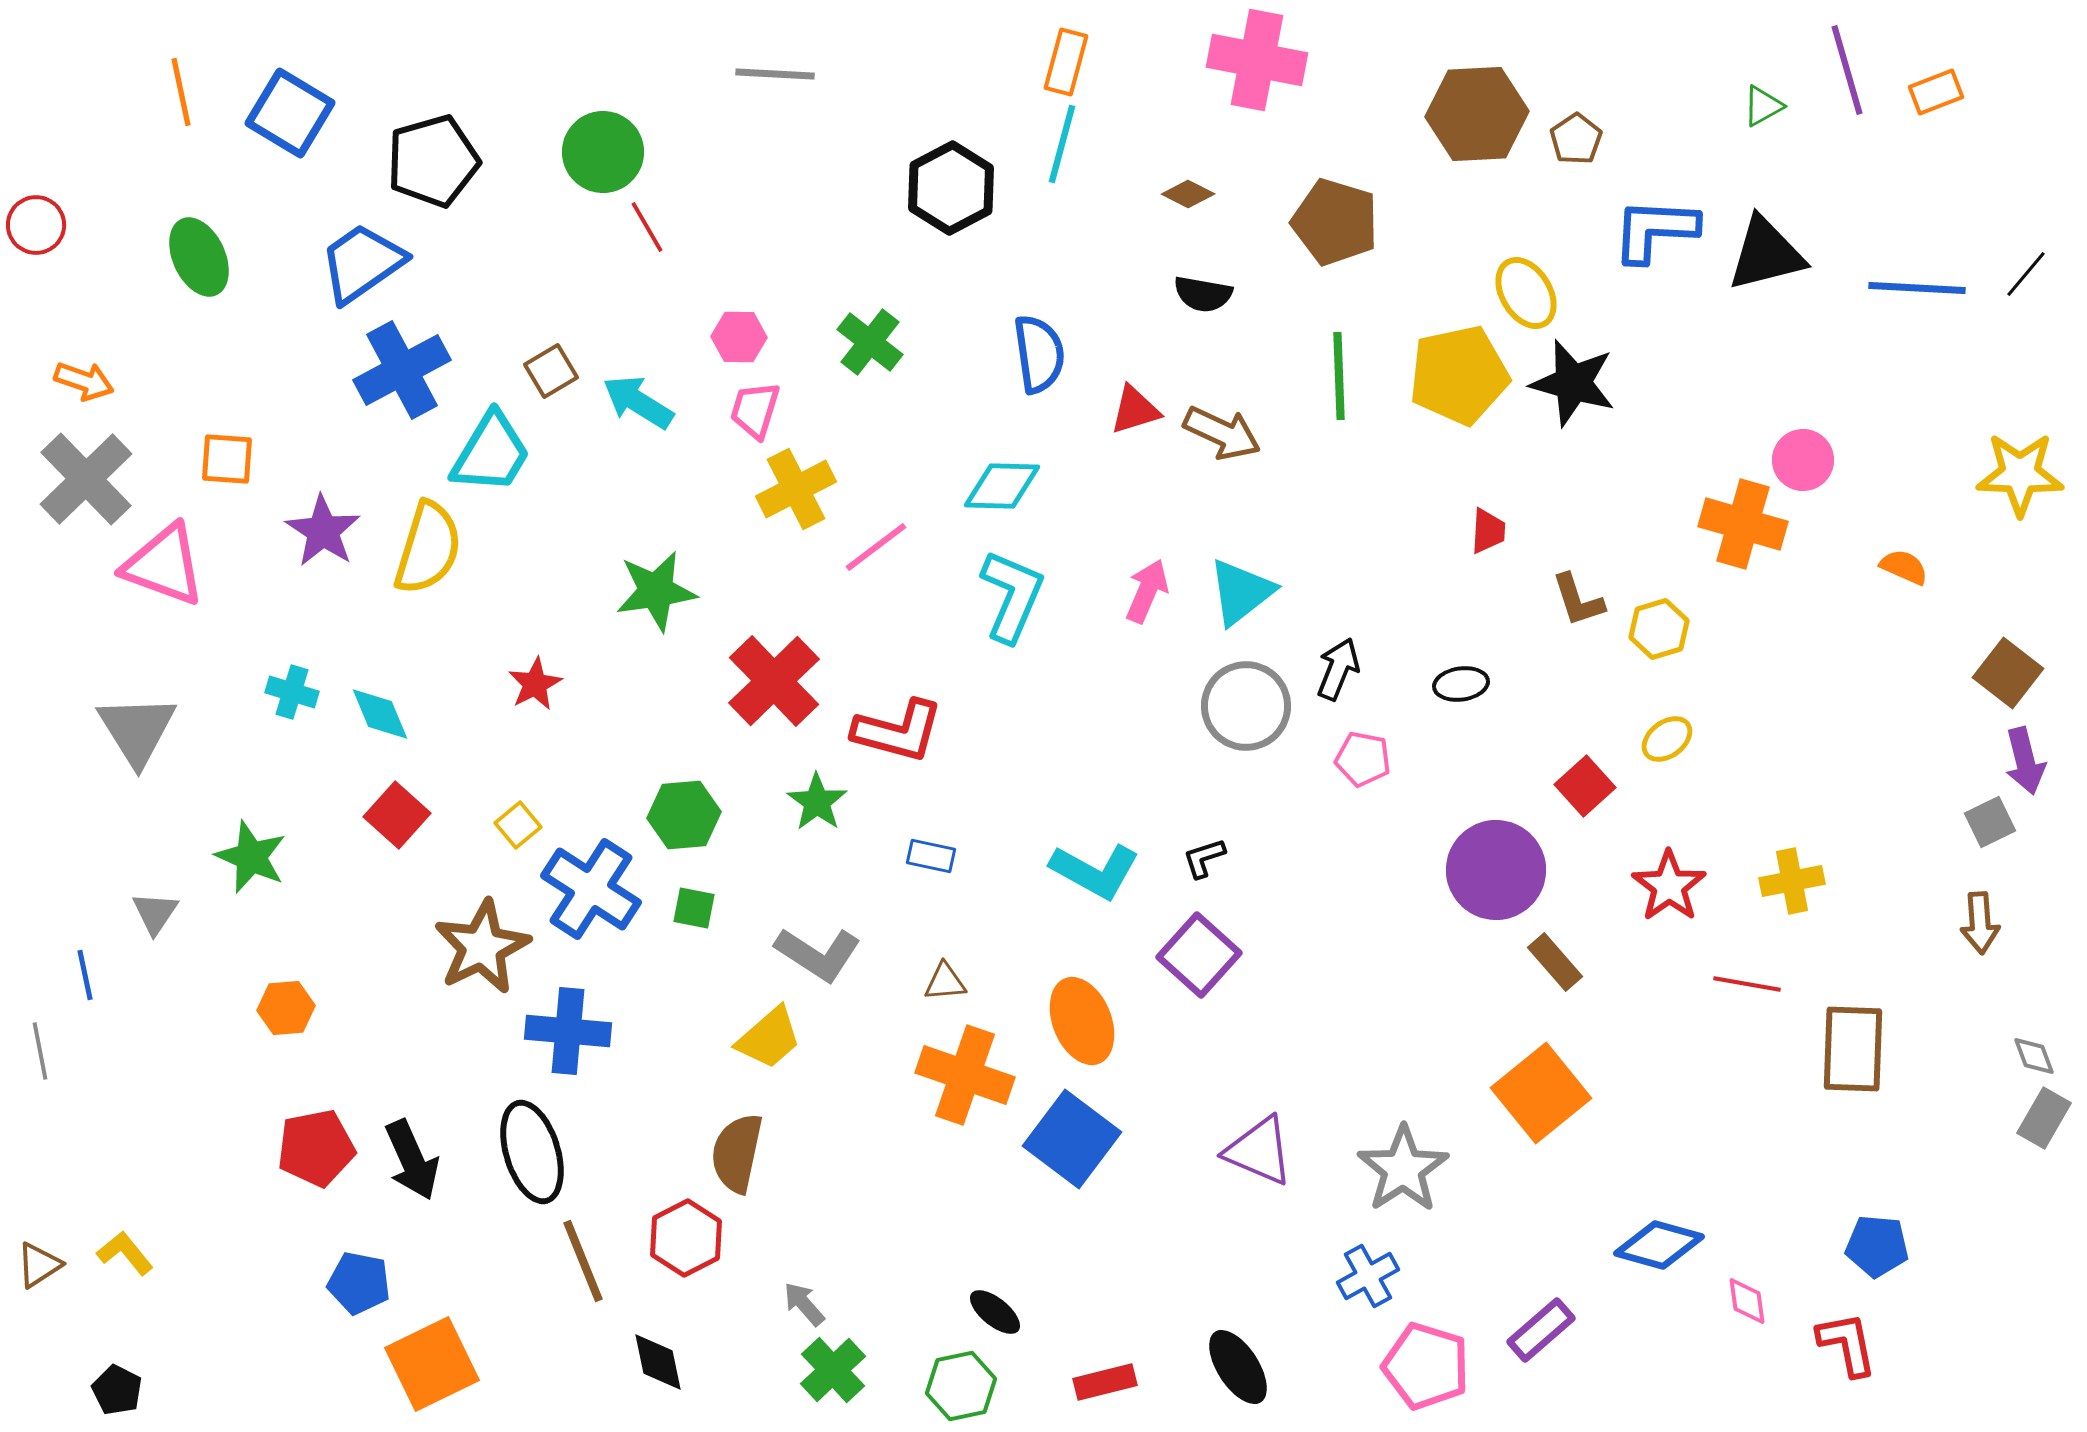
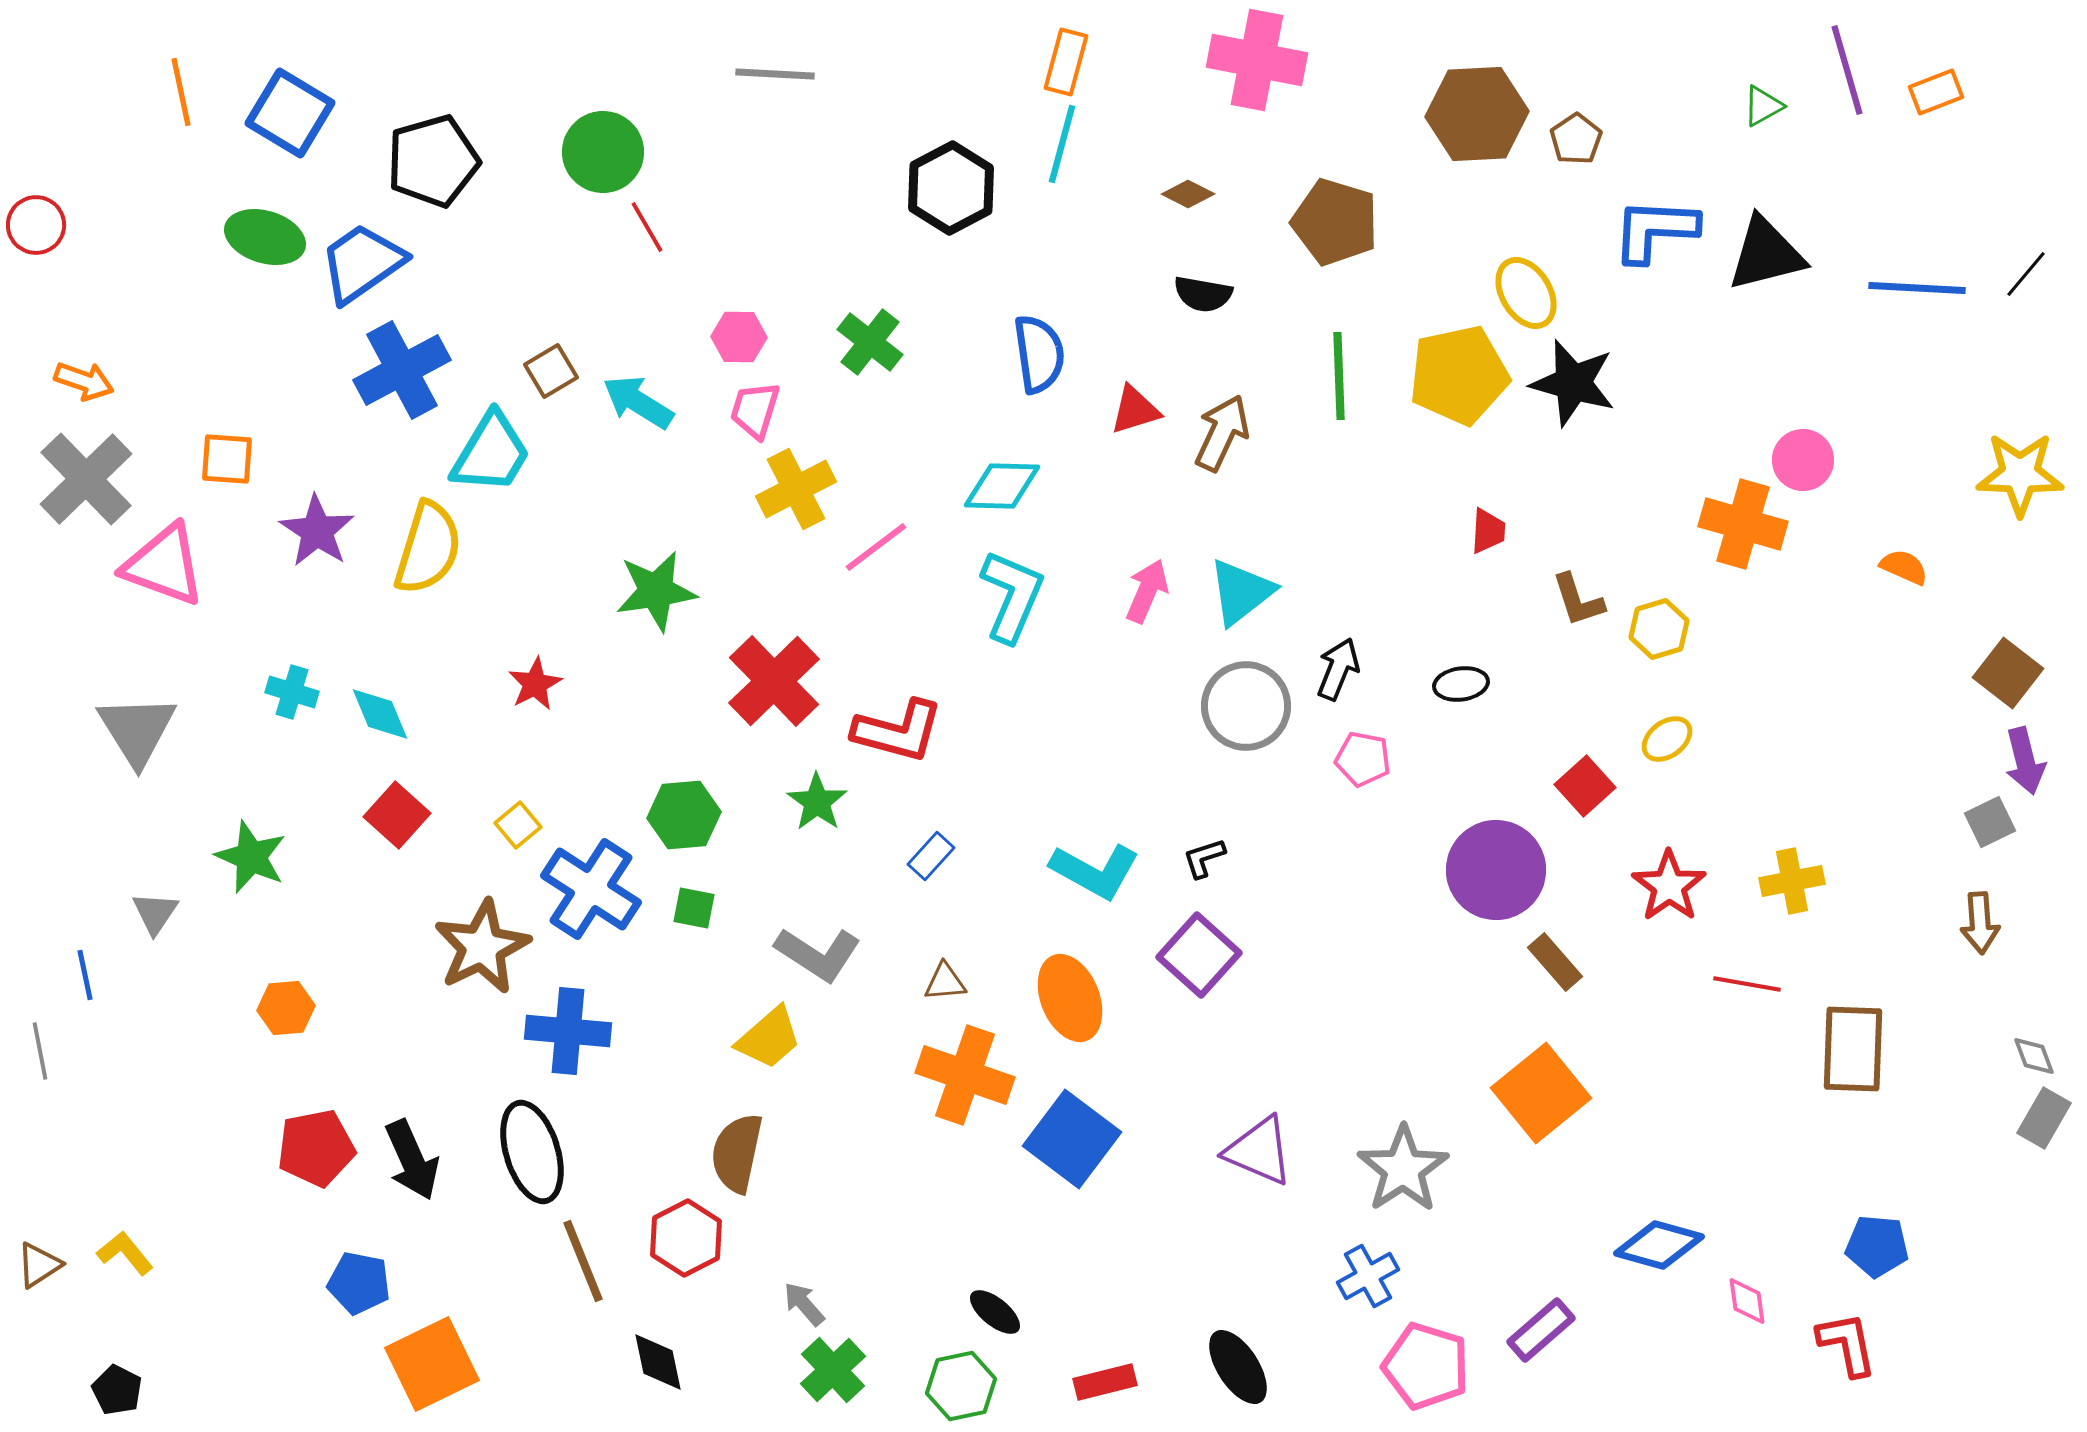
green ellipse at (199, 257): moved 66 px right, 20 px up; rotated 48 degrees counterclockwise
brown arrow at (1222, 433): rotated 90 degrees counterclockwise
purple star at (323, 531): moved 6 px left
blue rectangle at (931, 856): rotated 60 degrees counterclockwise
orange ellipse at (1082, 1021): moved 12 px left, 23 px up
